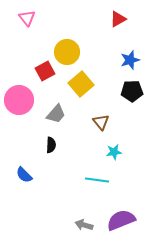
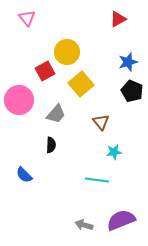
blue star: moved 2 px left, 2 px down
black pentagon: rotated 25 degrees clockwise
